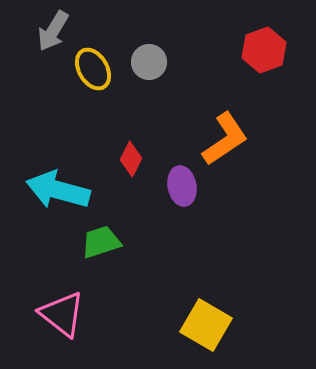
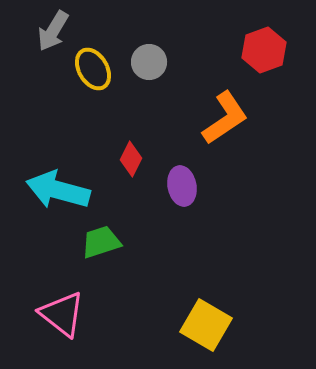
orange L-shape: moved 21 px up
